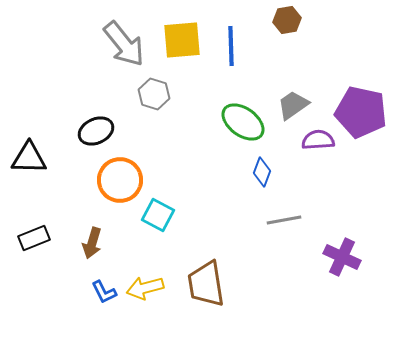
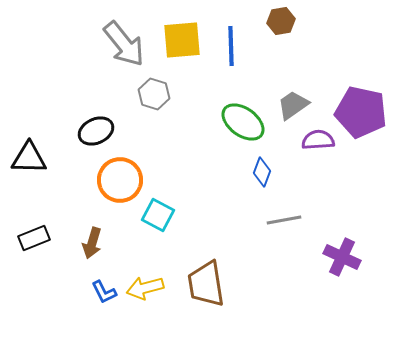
brown hexagon: moved 6 px left, 1 px down
